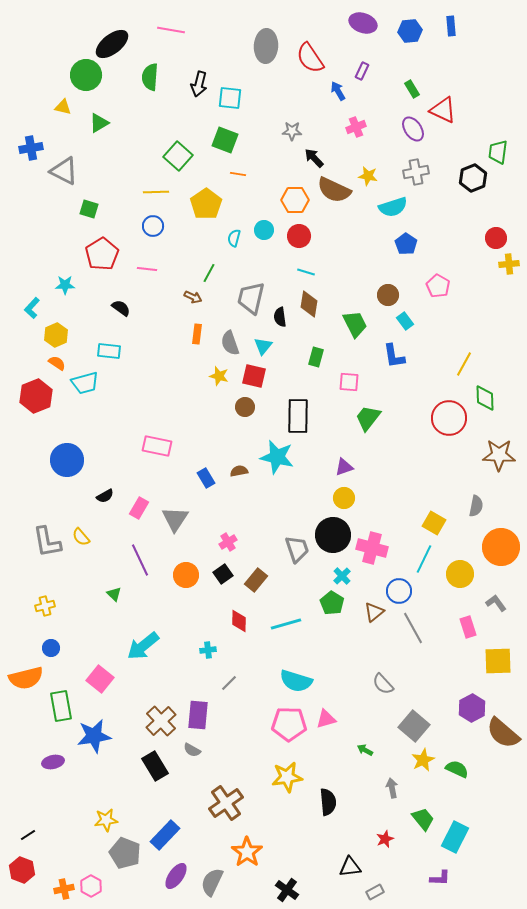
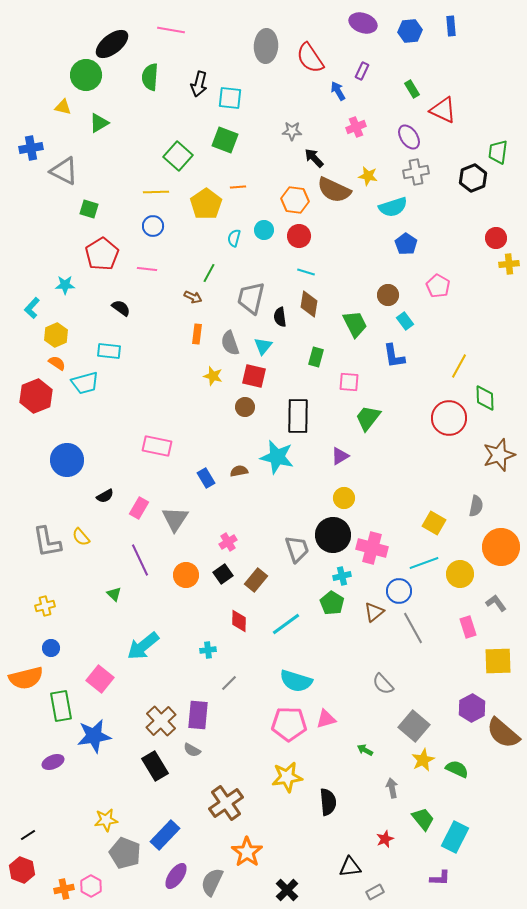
purple ellipse at (413, 129): moved 4 px left, 8 px down
orange line at (238, 174): moved 13 px down; rotated 14 degrees counterclockwise
orange hexagon at (295, 200): rotated 8 degrees clockwise
yellow line at (464, 364): moved 5 px left, 2 px down
yellow star at (219, 376): moved 6 px left
brown star at (499, 455): rotated 20 degrees counterclockwise
purple triangle at (344, 467): moved 4 px left, 11 px up; rotated 12 degrees counterclockwise
cyan line at (424, 559): moved 4 px down; rotated 44 degrees clockwise
cyan cross at (342, 576): rotated 30 degrees clockwise
cyan line at (286, 624): rotated 20 degrees counterclockwise
purple ellipse at (53, 762): rotated 10 degrees counterclockwise
black cross at (287, 890): rotated 10 degrees clockwise
